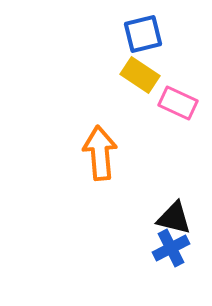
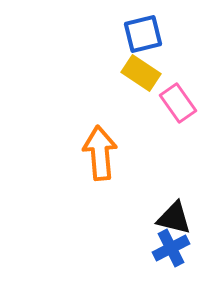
yellow rectangle: moved 1 px right, 2 px up
pink rectangle: rotated 30 degrees clockwise
